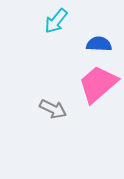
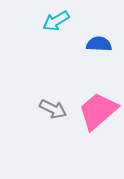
cyan arrow: rotated 20 degrees clockwise
pink trapezoid: moved 27 px down
